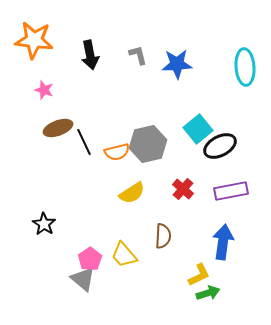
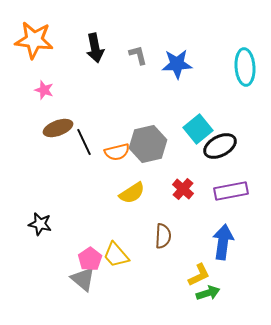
black arrow: moved 5 px right, 7 px up
black star: moved 4 px left; rotated 20 degrees counterclockwise
yellow trapezoid: moved 8 px left
